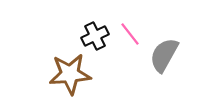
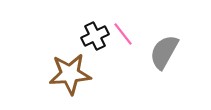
pink line: moved 7 px left
gray semicircle: moved 3 px up
